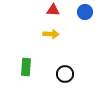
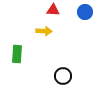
yellow arrow: moved 7 px left, 3 px up
green rectangle: moved 9 px left, 13 px up
black circle: moved 2 px left, 2 px down
